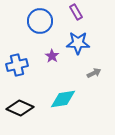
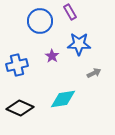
purple rectangle: moved 6 px left
blue star: moved 1 px right, 1 px down
